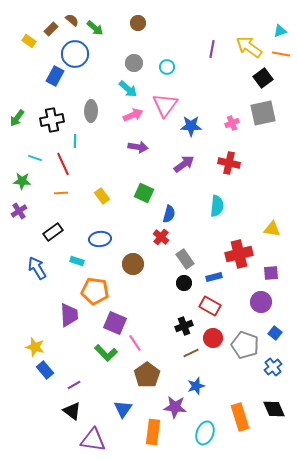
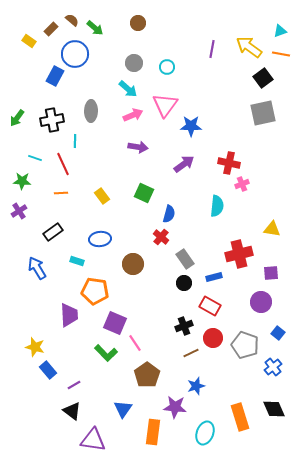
pink cross at (232, 123): moved 10 px right, 61 px down
blue square at (275, 333): moved 3 px right
blue rectangle at (45, 370): moved 3 px right
